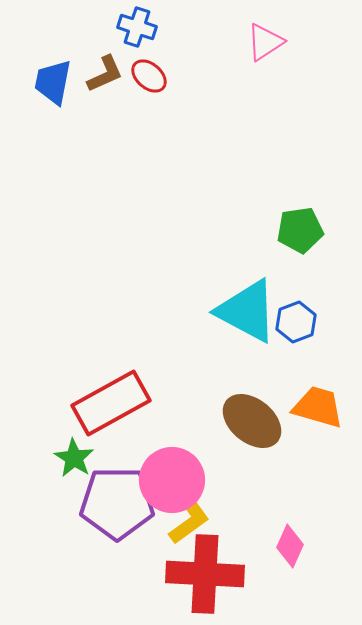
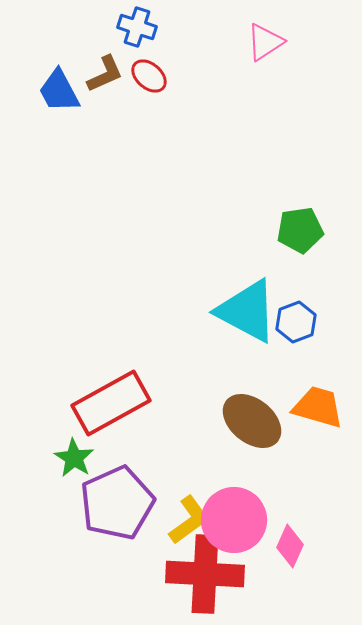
blue trapezoid: moved 6 px right, 9 px down; rotated 39 degrees counterclockwise
pink circle: moved 62 px right, 40 px down
purple pentagon: rotated 24 degrees counterclockwise
